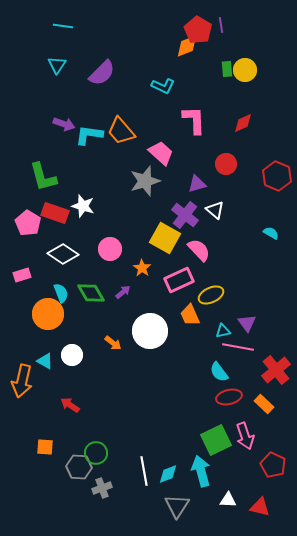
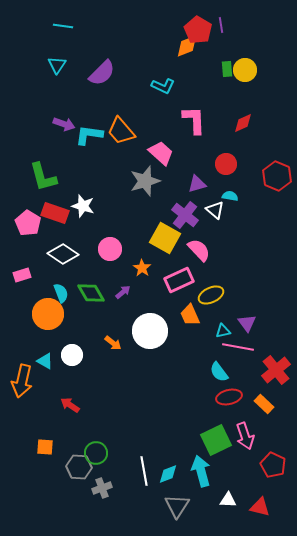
cyan semicircle at (271, 233): moved 41 px left, 37 px up; rotated 21 degrees counterclockwise
